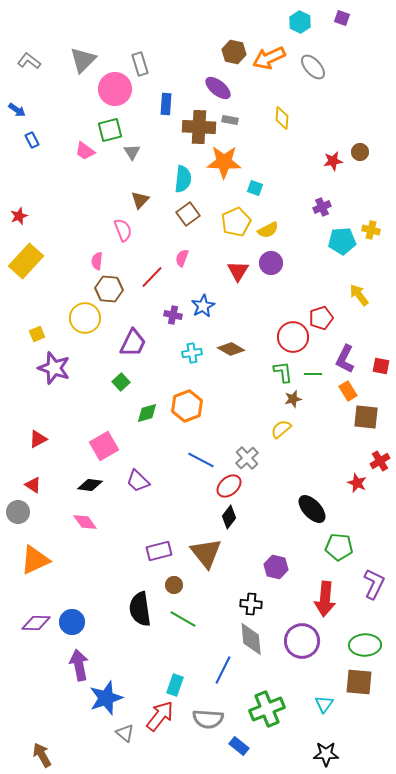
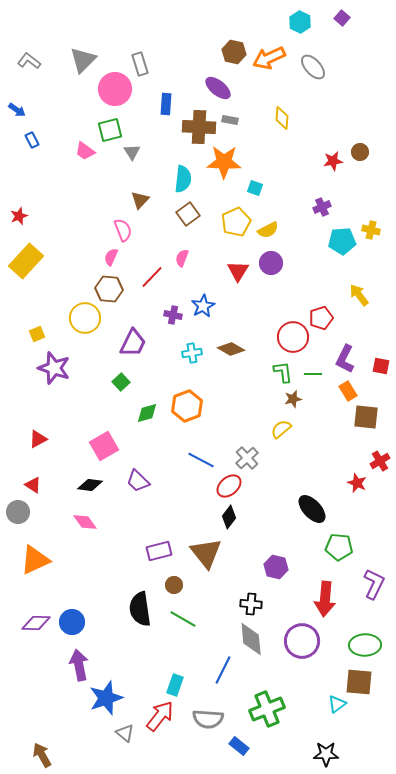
purple square at (342, 18): rotated 21 degrees clockwise
pink semicircle at (97, 261): moved 14 px right, 4 px up; rotated 18 degrees clockwise
cyan triangle at (324, 704): moved 13 px right; rotated 18 degrees clockwise
